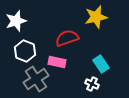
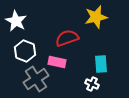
white star: rotated 25 degrees counterclockwise
cyan rectangle: rotated 30 degrees clockwise
